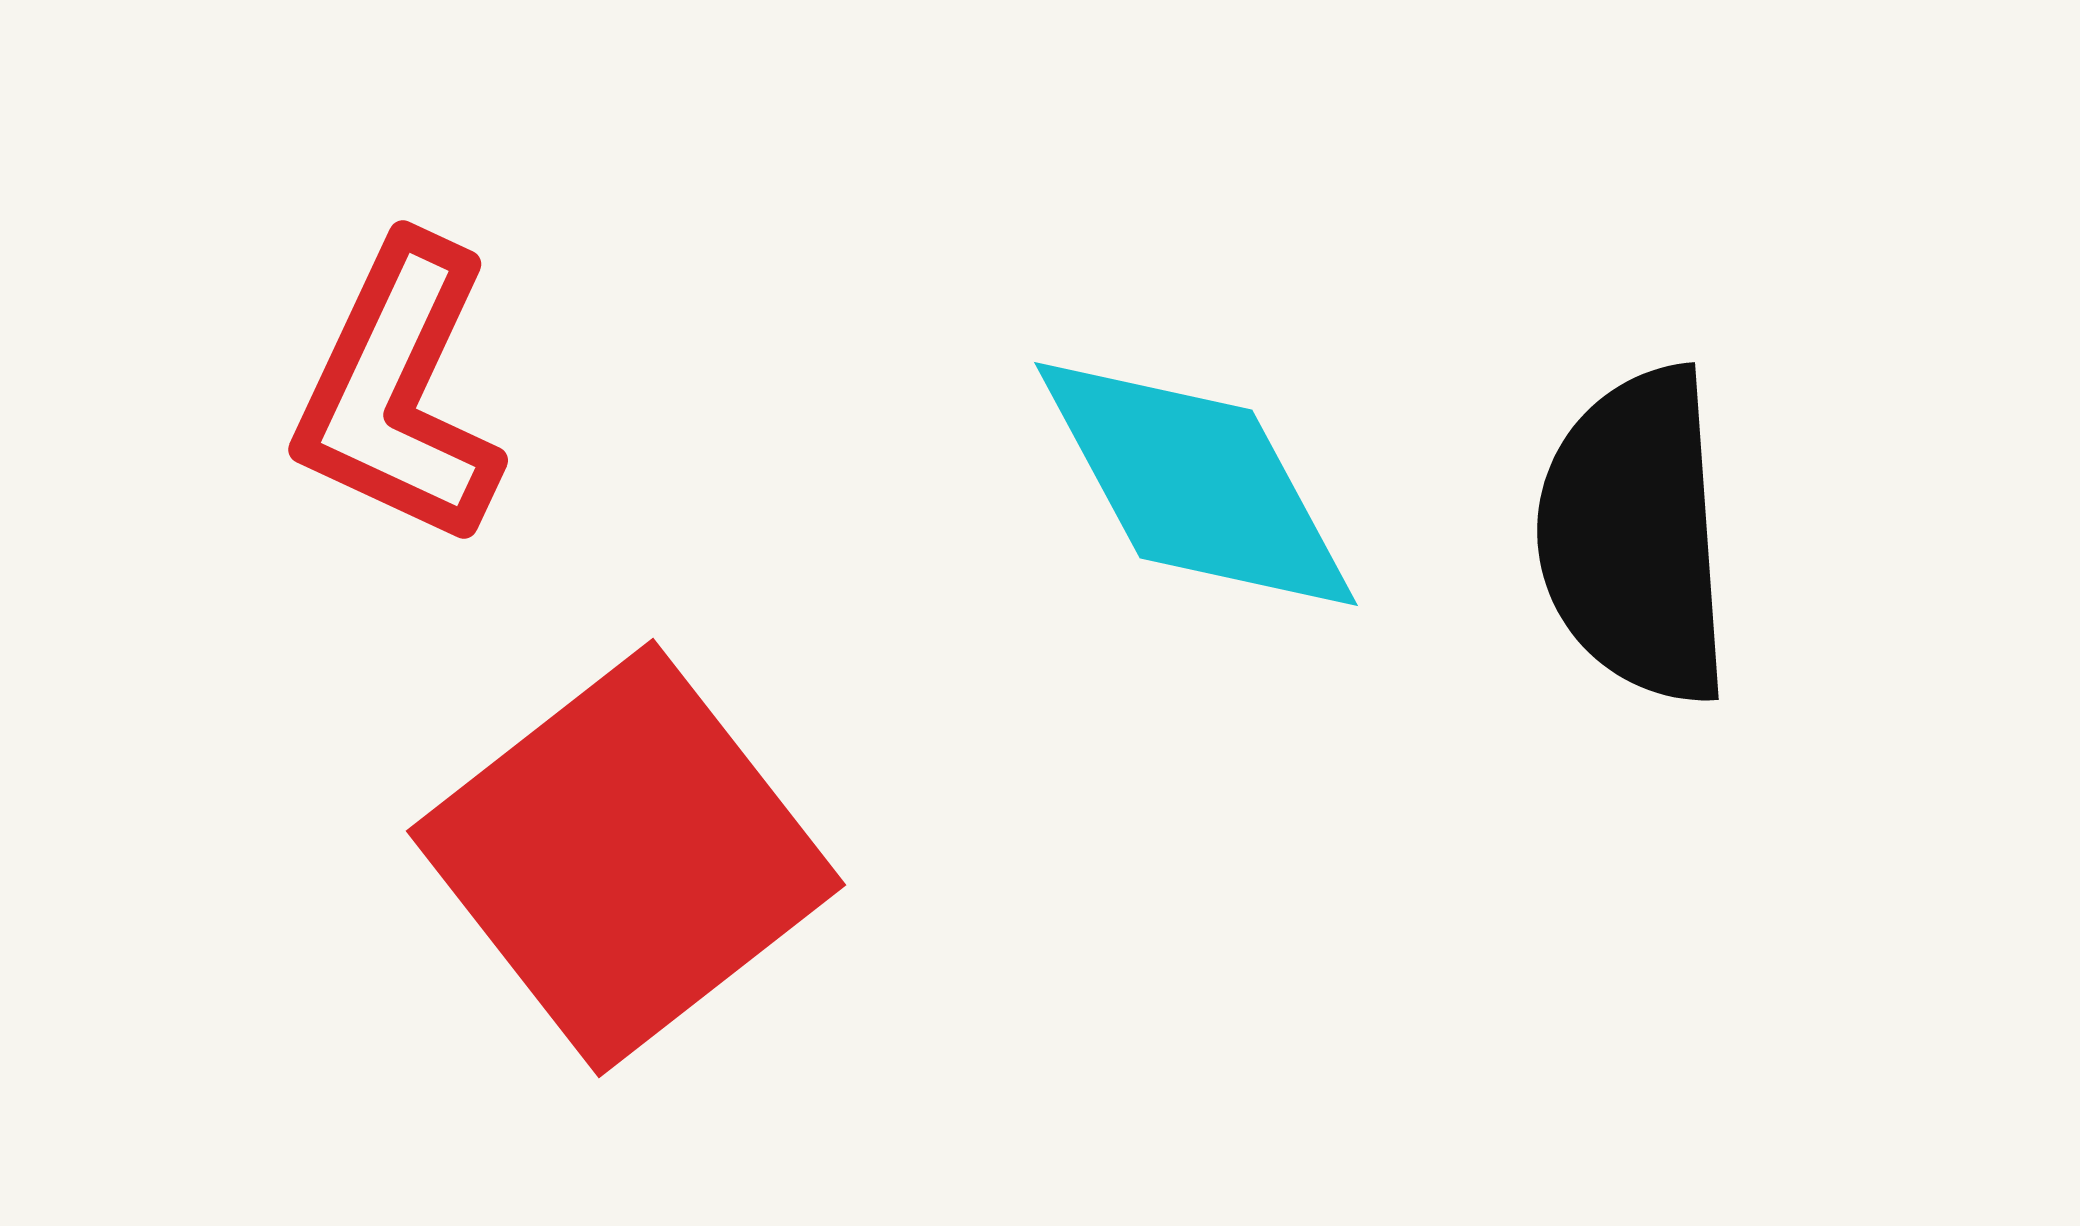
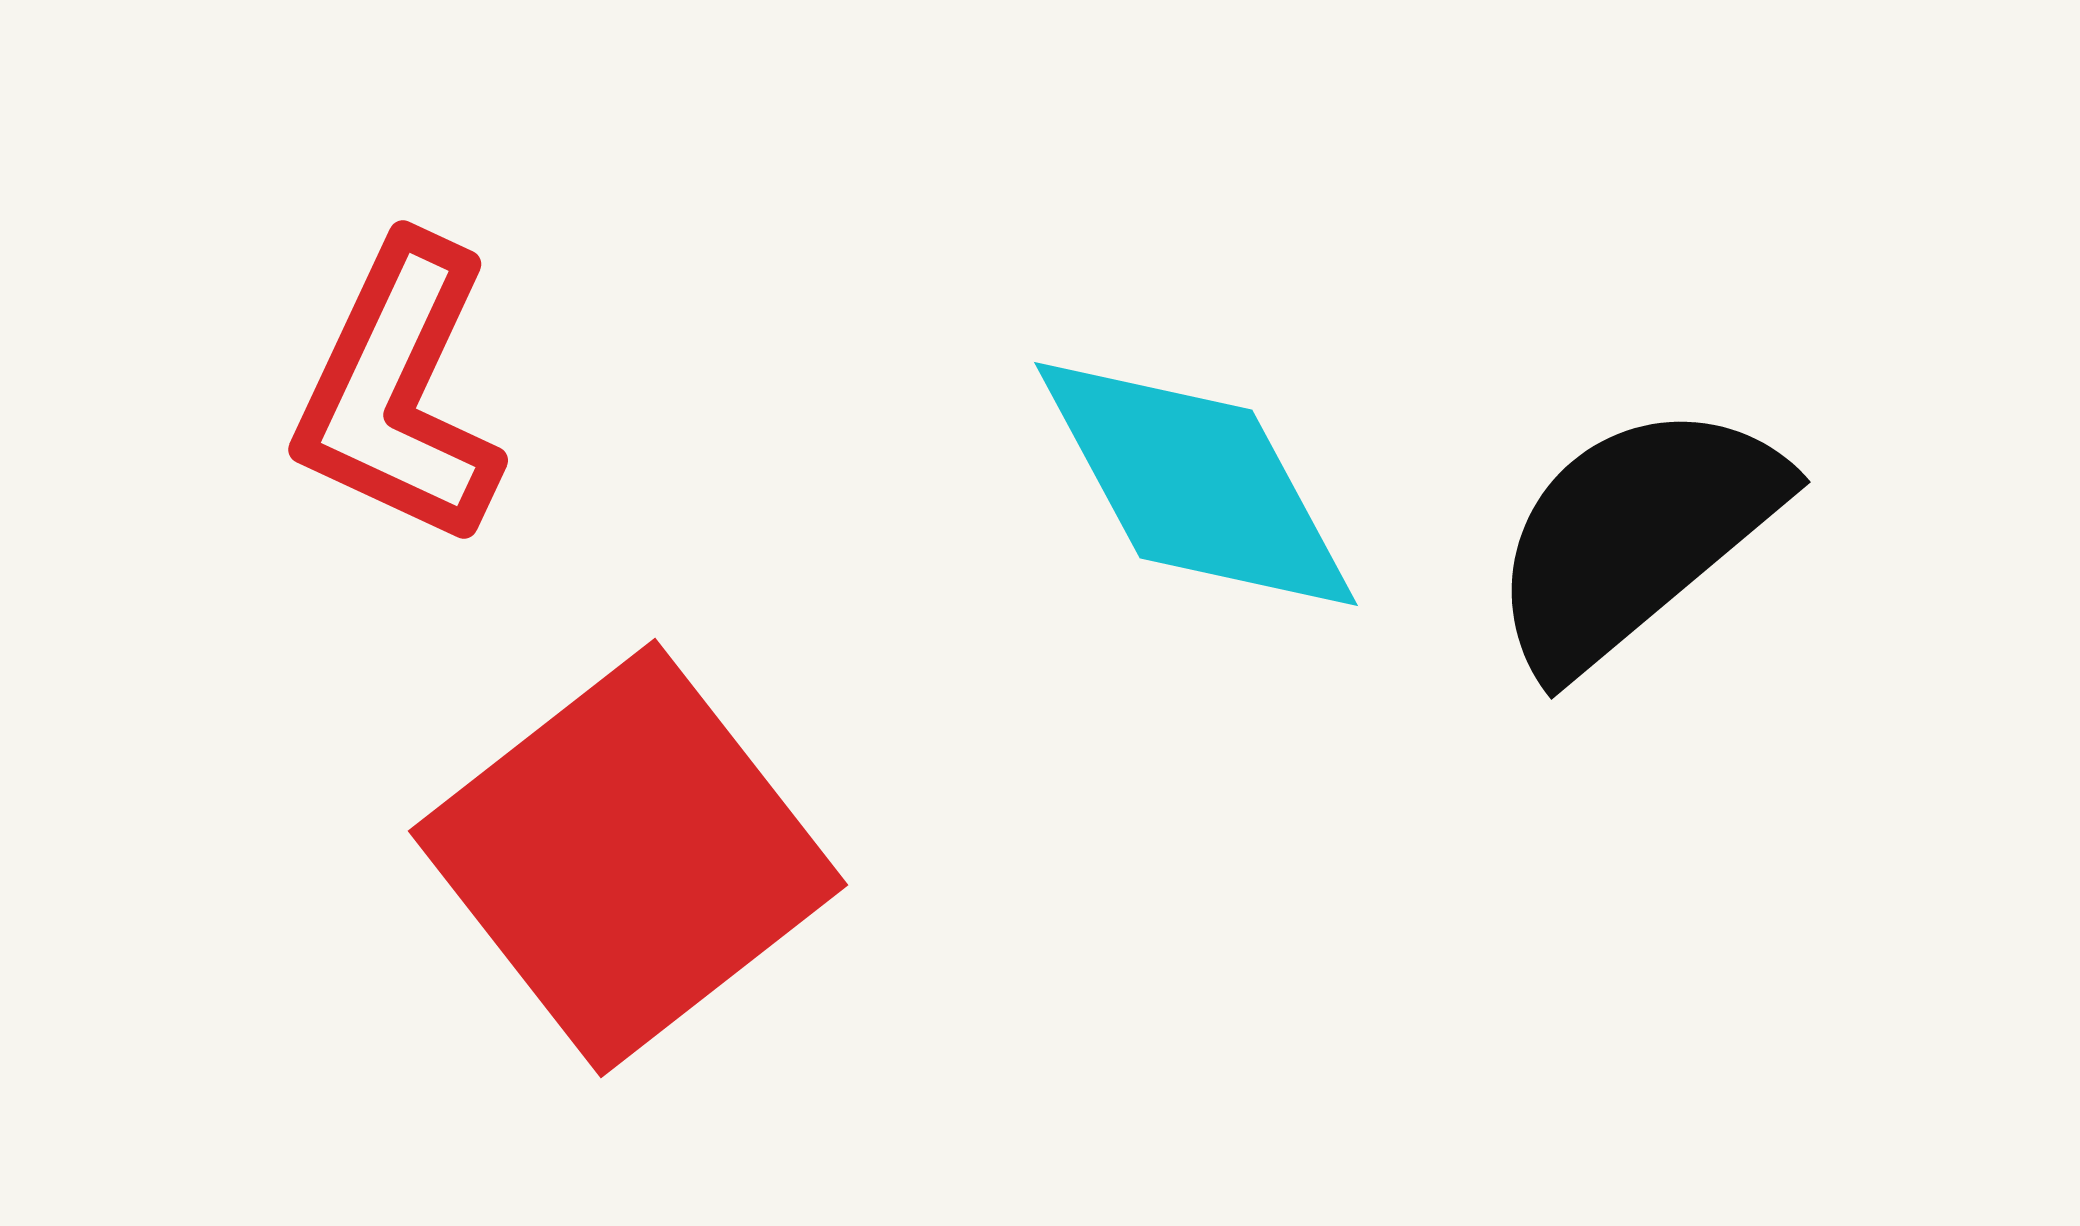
black semicircle: rotated 54 degrees clockwise
red square: moved 2 px right
